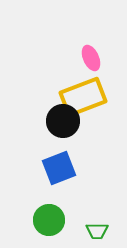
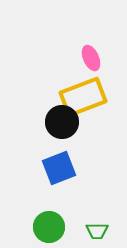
black circle: moved 1 px left, 1 px down
green circle: moved 7 px down
